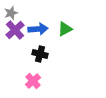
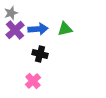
green triangle: rotated 14 degrees clockwise
